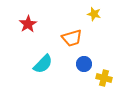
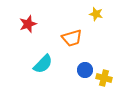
yellow star: moved 2 px right
red star: rotated 12 degrees clockwise
blue circle: moved 1 px right, 6 px down
